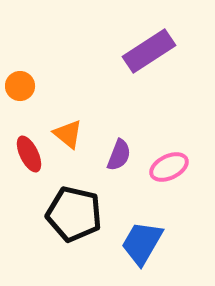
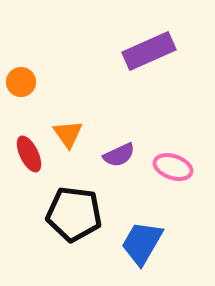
purple rectangle: rotated 9 degrees clockwise
orange circle: moved 1 px right, 4 px up
orange triangle: rotated 16 degrees clockwise
purple semicircle: rotated 44 degrees clockwise
pink ellipse: moved 4 px right; rotated 45 degrees clockwise
black pentagon: rotated 6 degrees counterclockwise
